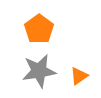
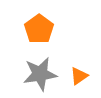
gray star: moved 1 px right, 3 px down
